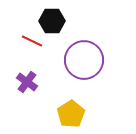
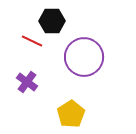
purple circle: moved 3 px up
